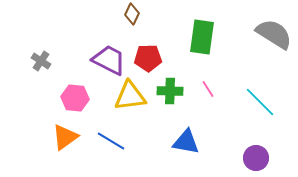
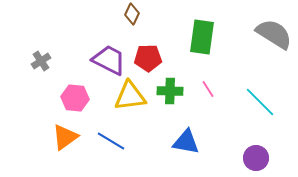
gray cross: rotated 24 degrees clockwise
